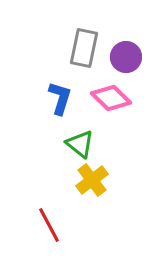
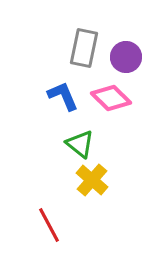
blue L-shape: moved 3 px right, 2 px up; rotated 40 degrees counterclockwise
yellow cross: rotated 12 degrees counterclockwise
